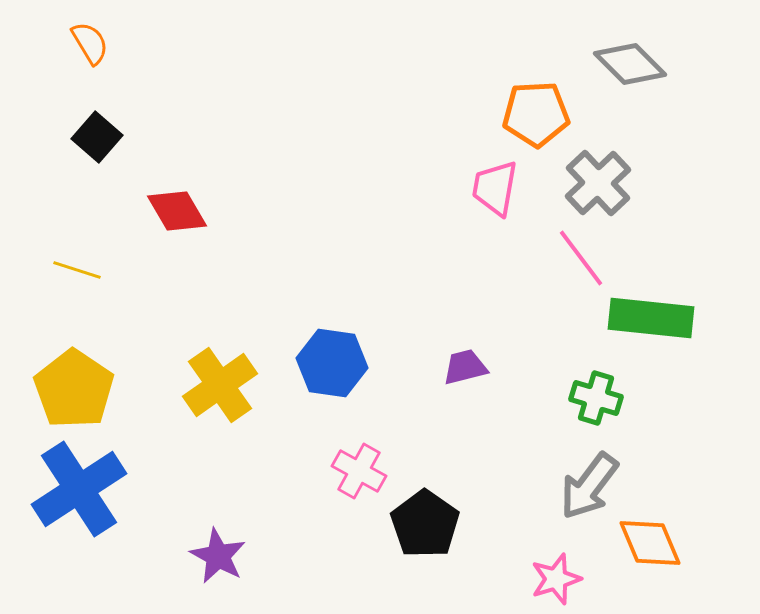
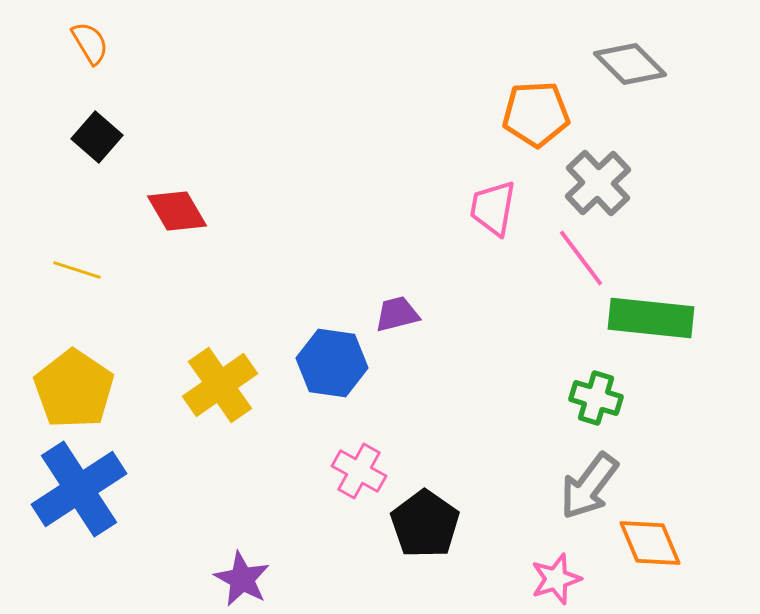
pink trapezoid: moved 2 px left, 20 px down
purple trapezoid: moved 68 px left, 53 px up
purple star: moved 24 px right, 23 px down
